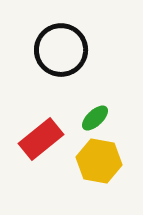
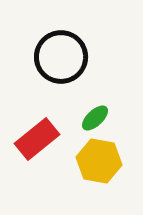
black circle: moved 7 px down
red rectangle: moved 4 px left
